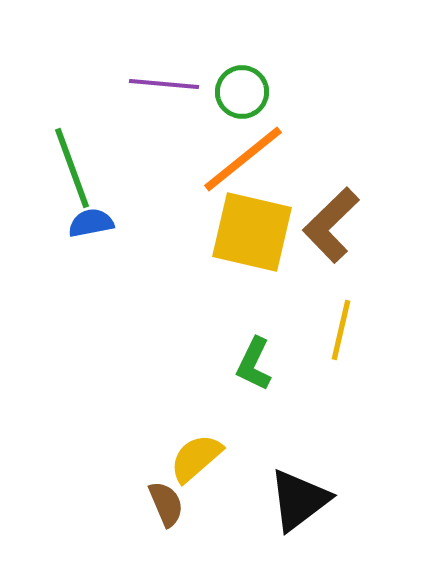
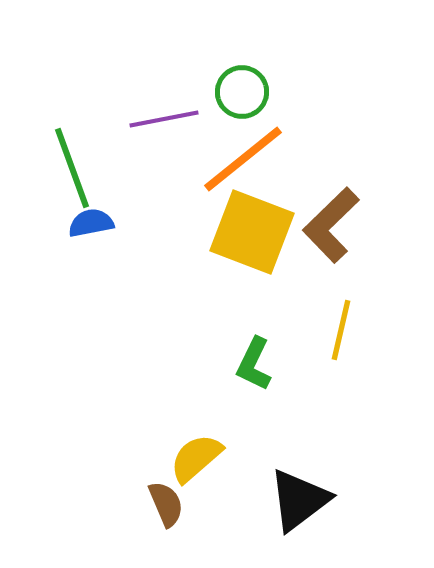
purple line: moved 35 px down; rotated 16 degrees counterclockwise
yellow square: rotated 8 degrees clockwise
